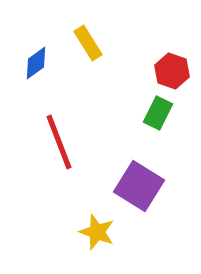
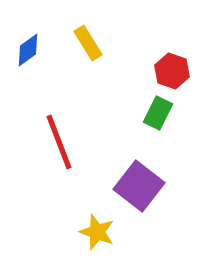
blue diamond: moved 8 px left, 13 px up
purple square: rotated 6 degrees clockwise
